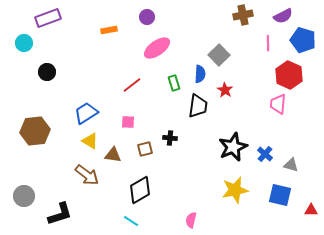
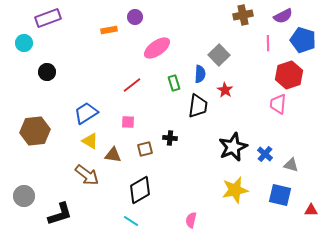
purple circle: moved 12 px left
red hexagon: rotated 16 degrees clockwise
